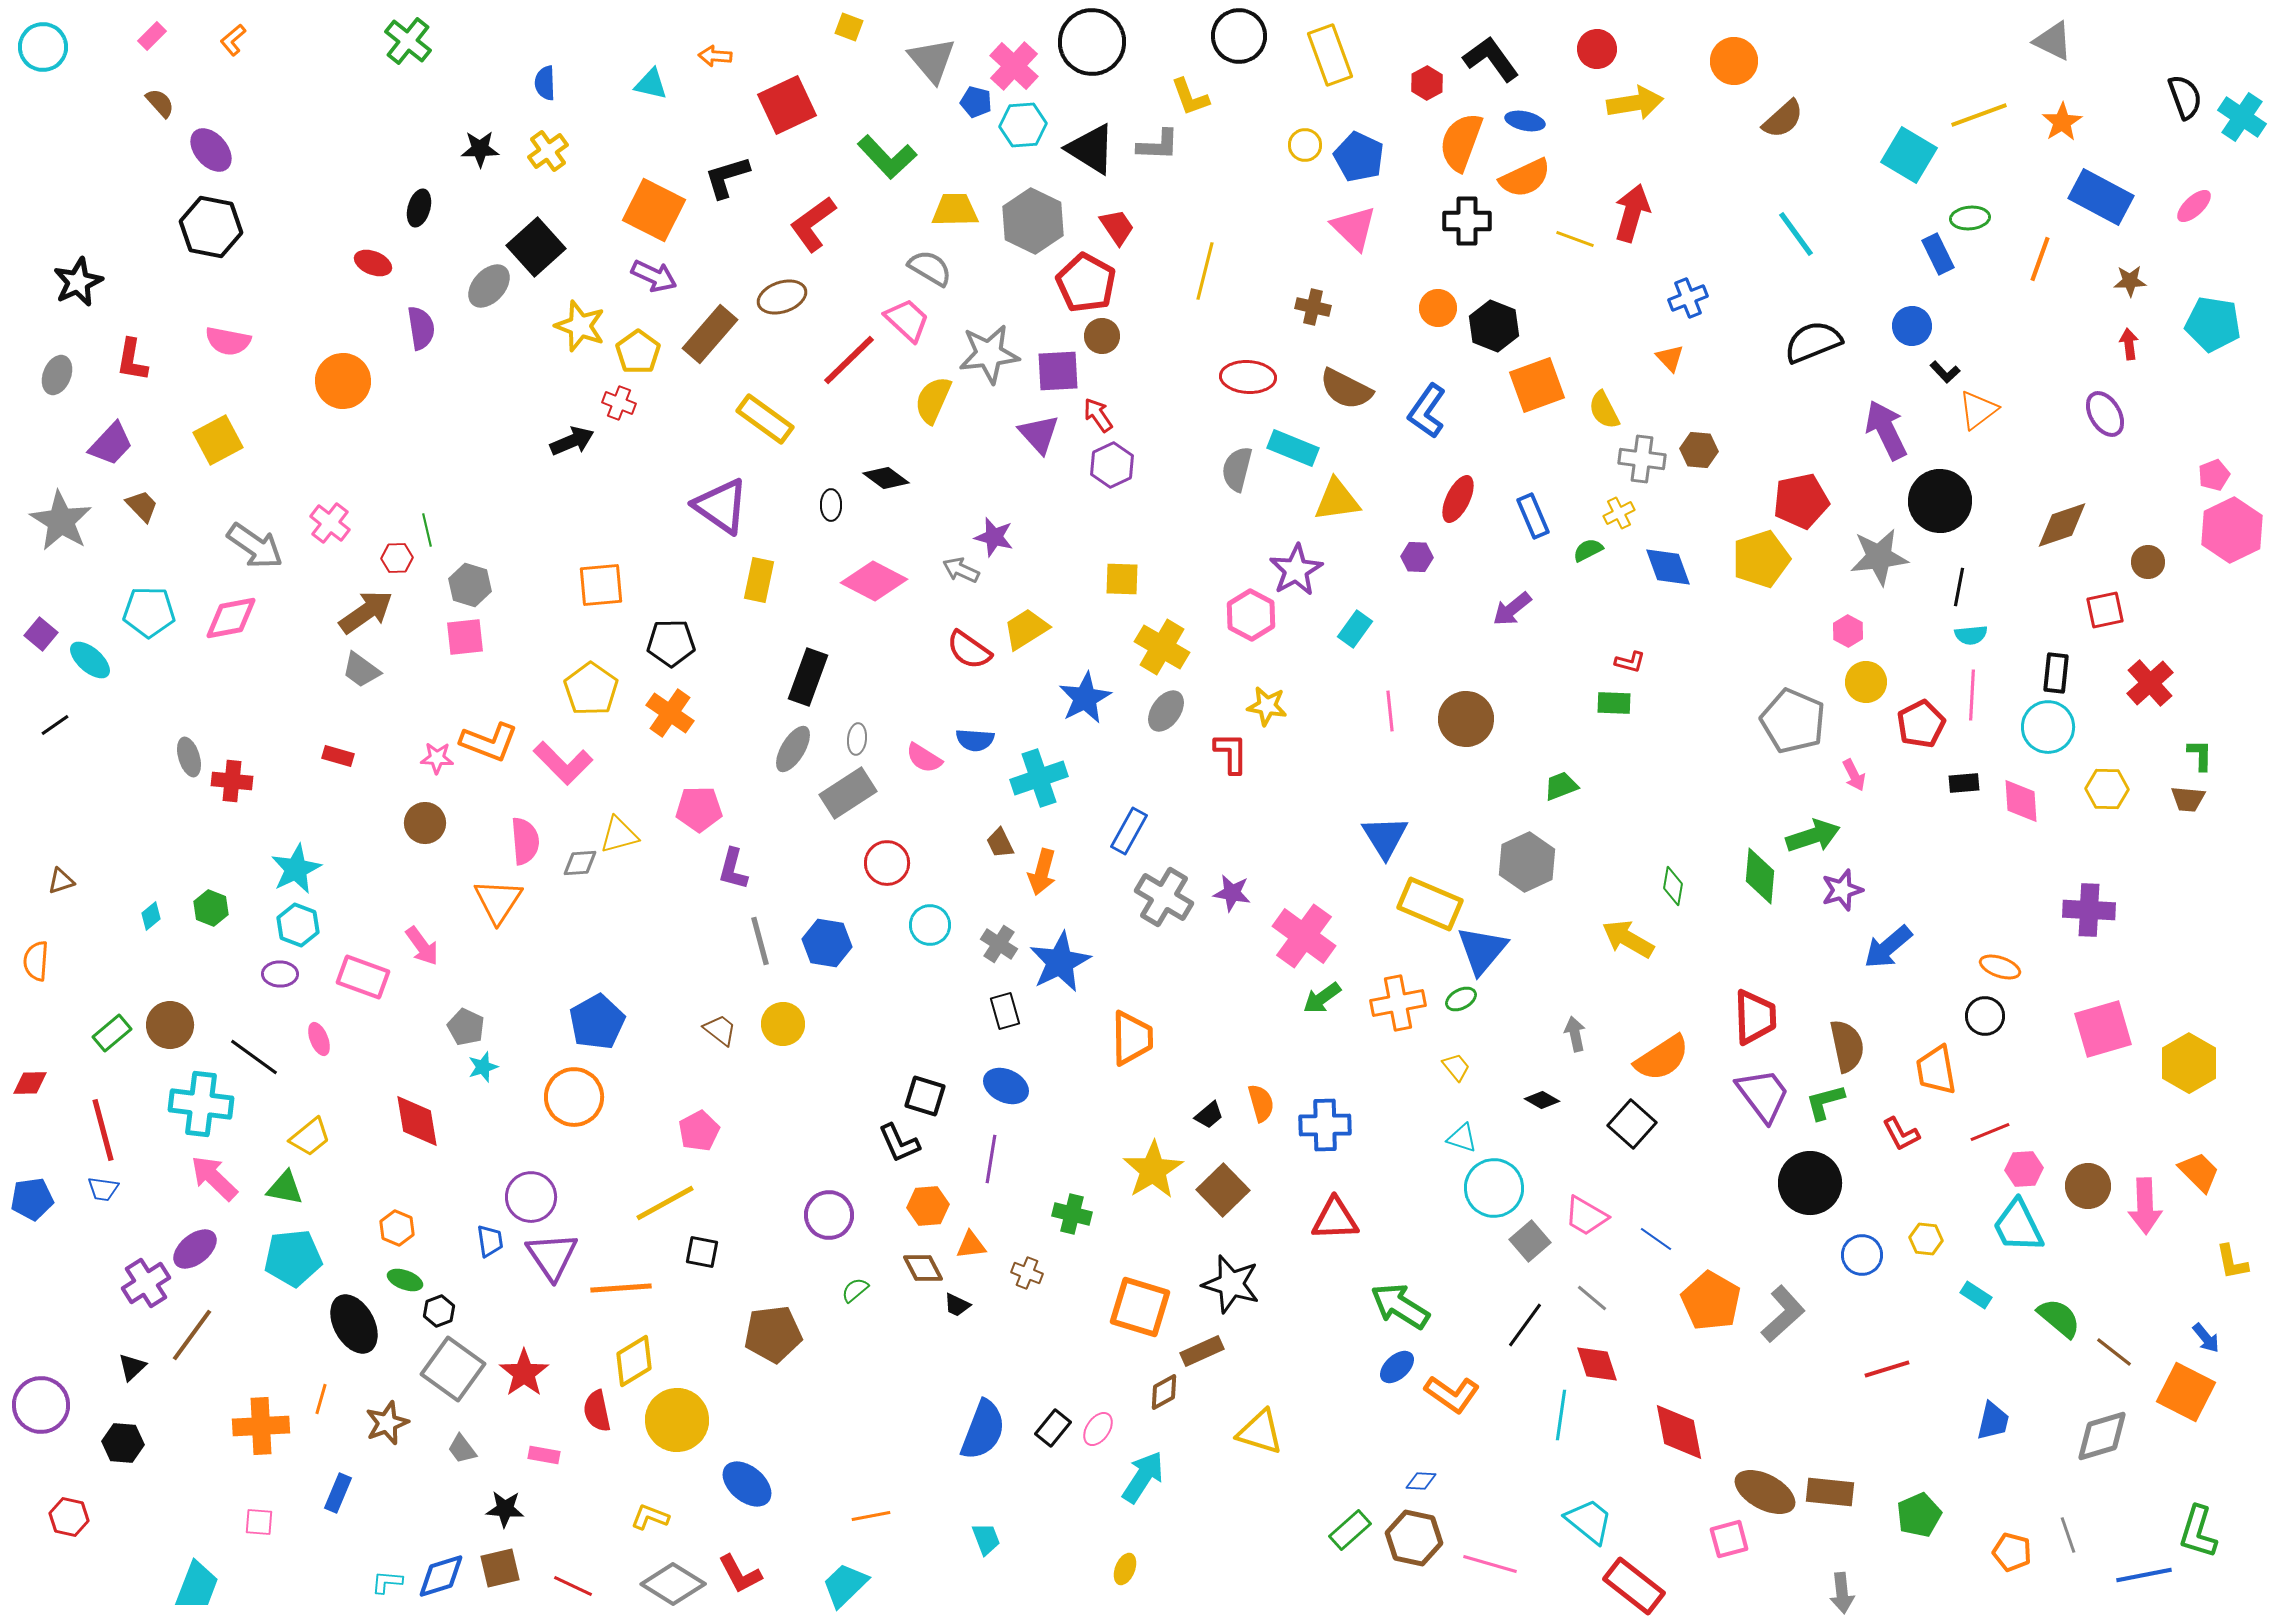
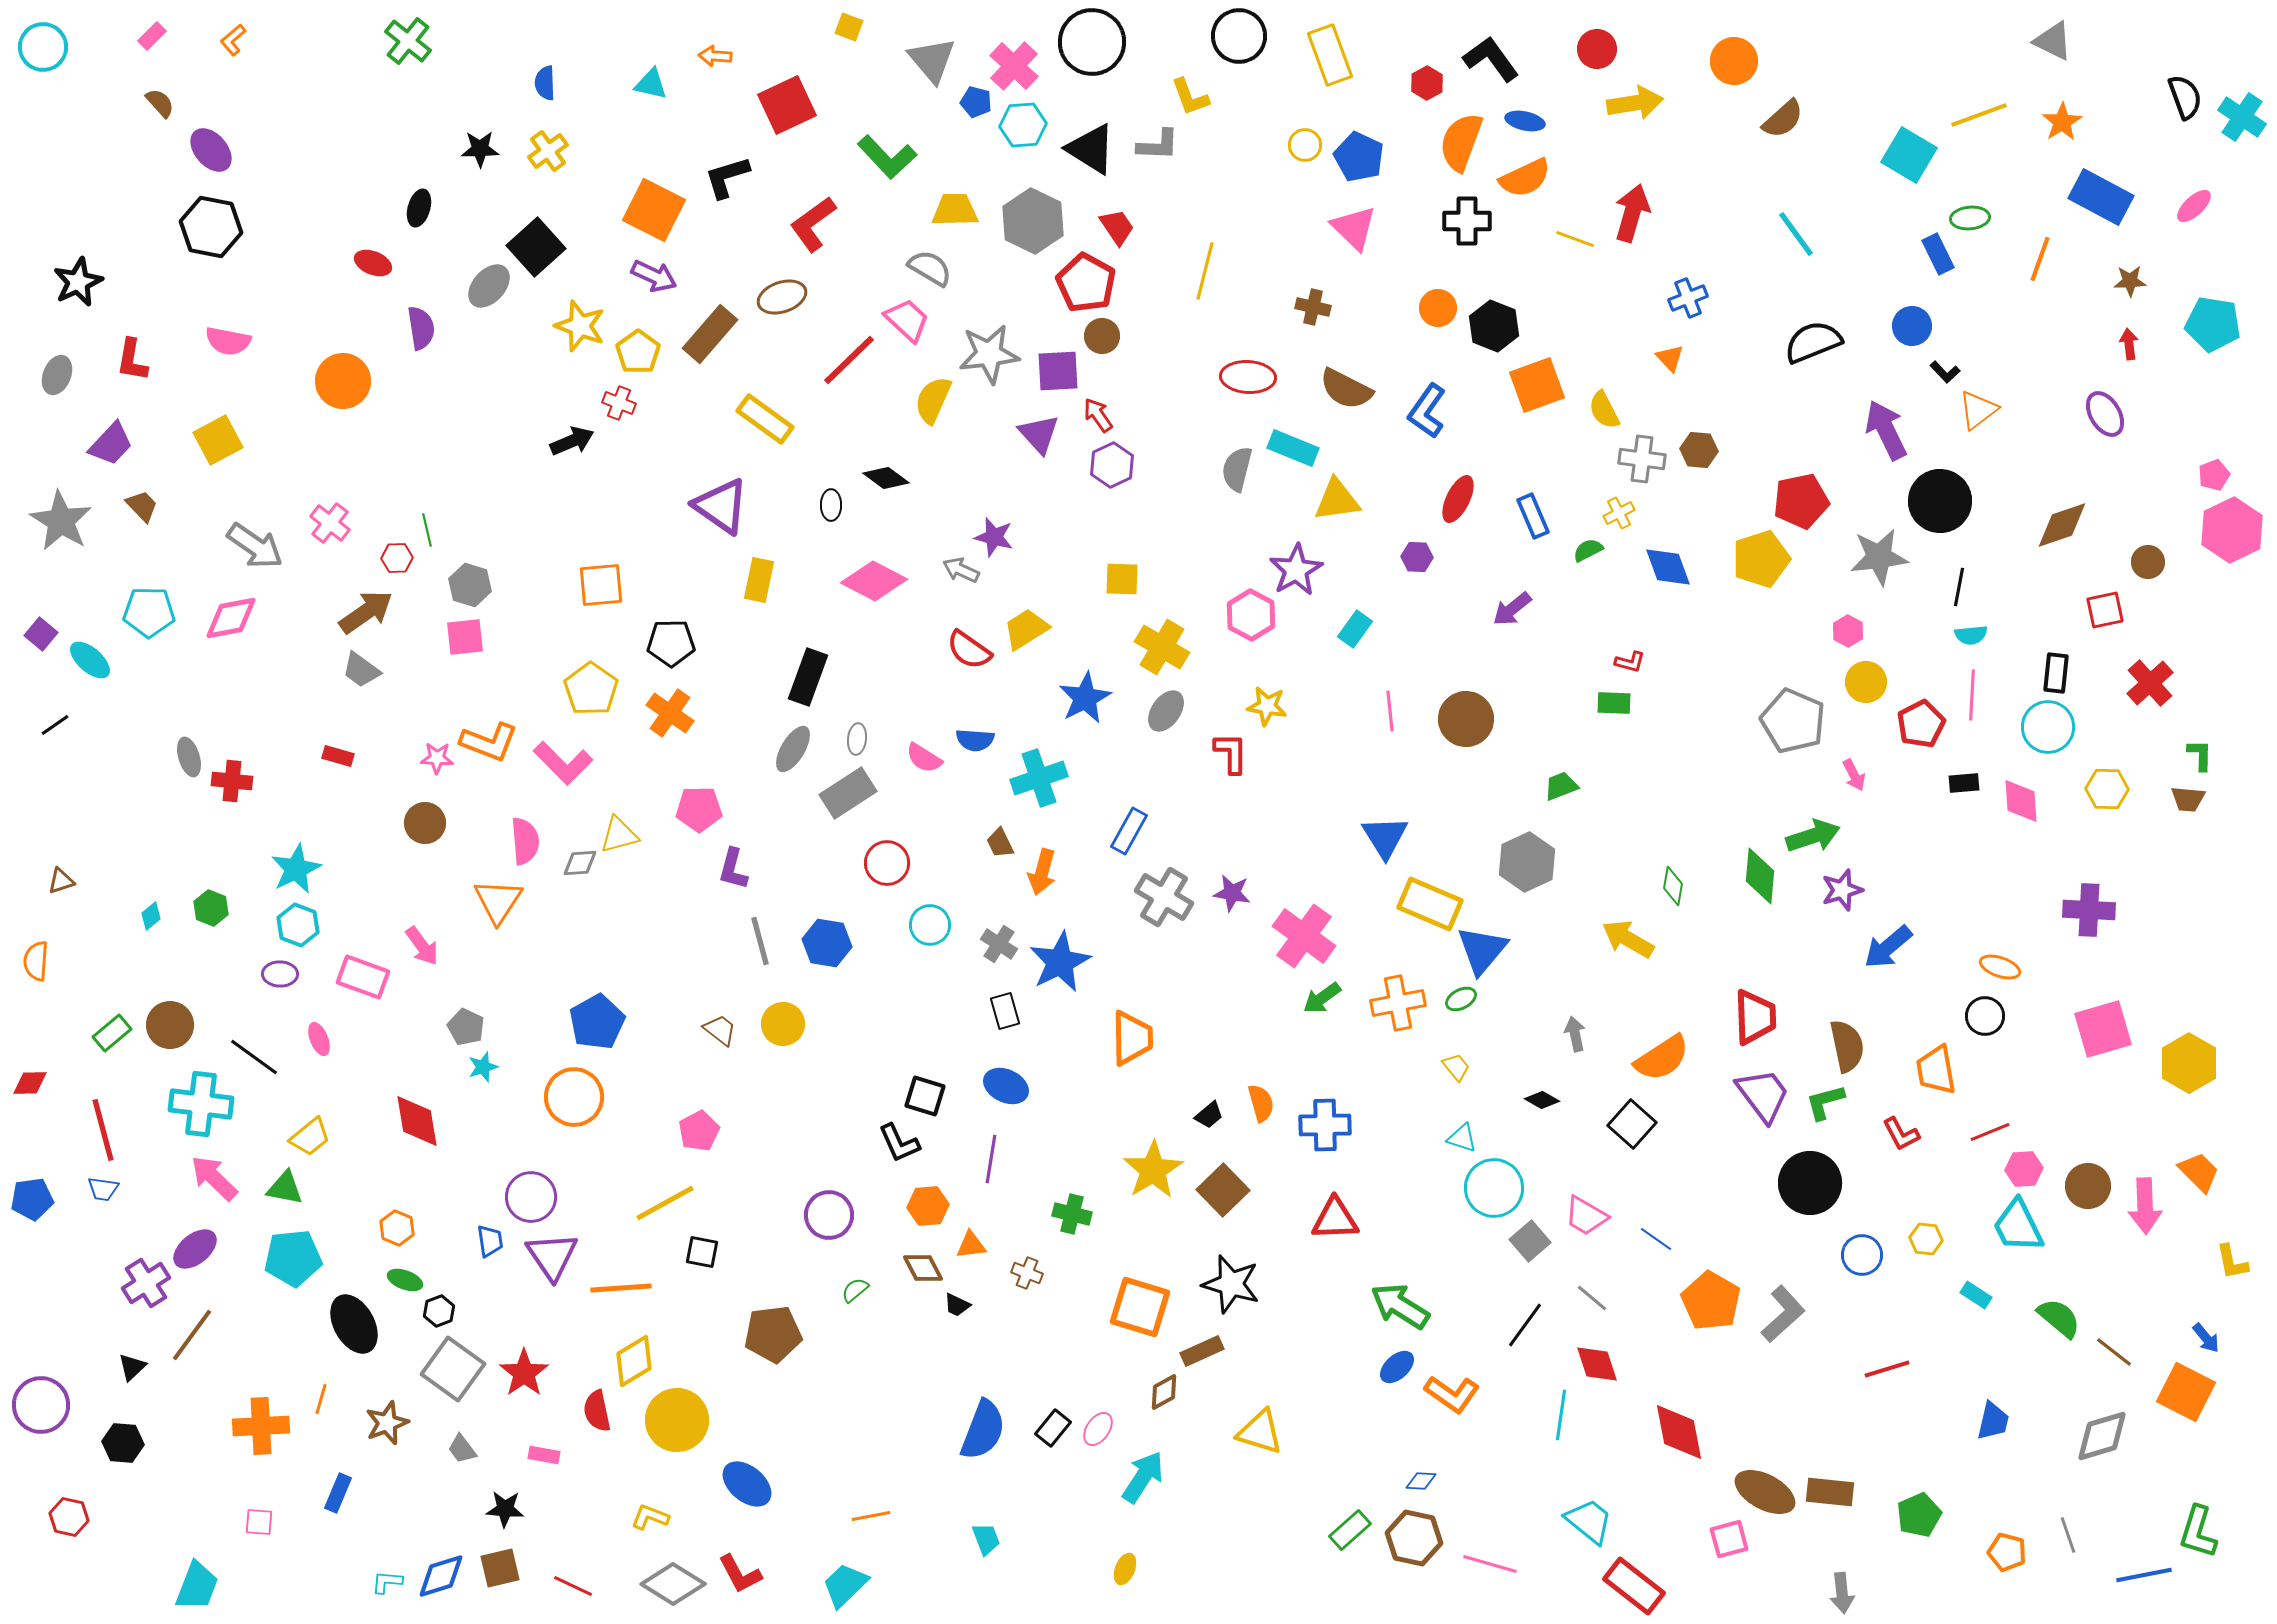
orange pentagon at (2012, 1552): moved 5 px left
